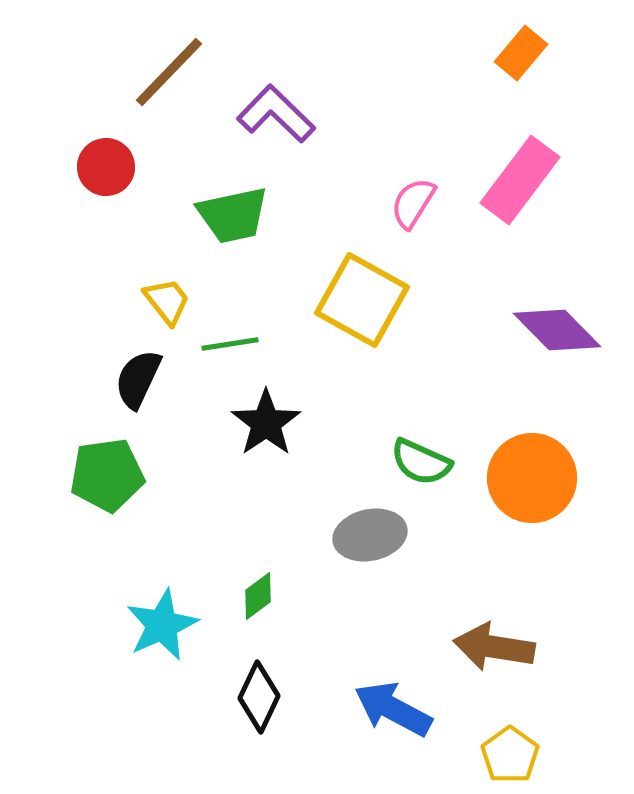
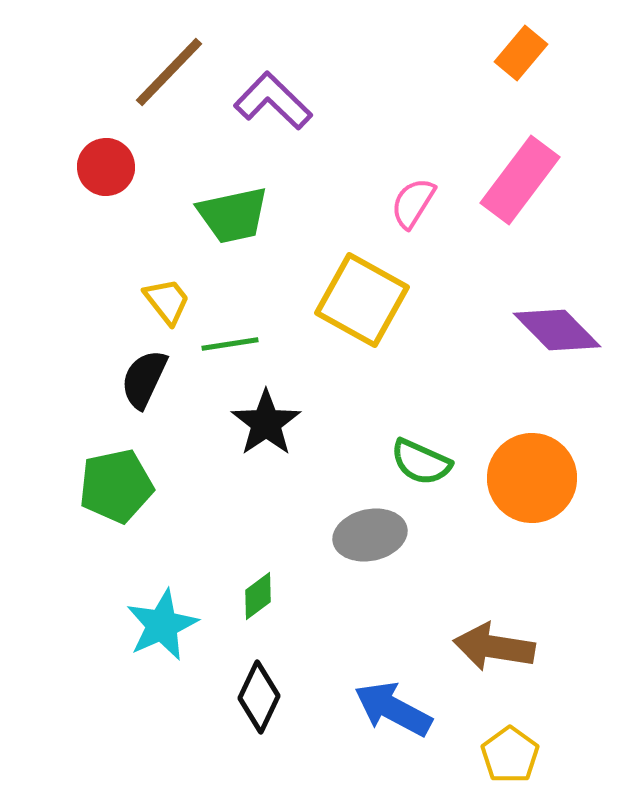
purple L-shape: moved 3 px left, 13 px up
black semicircle: moved 6 px right
green pentagon: moved 9 px right, 11 px down; rotated 4 degrees counterclockwise
